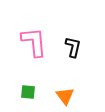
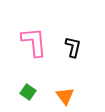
green square: rotated 28 degrees clockwise
